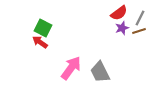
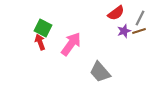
red semicircle: moved 3 px left
purple star: moved 2 px right, 3 px down
red arrow: rotated 35 degrees clockwise
pink arrow: moved 24 px up
gray trapezoid: rotated 15 degrees counterclockwise
